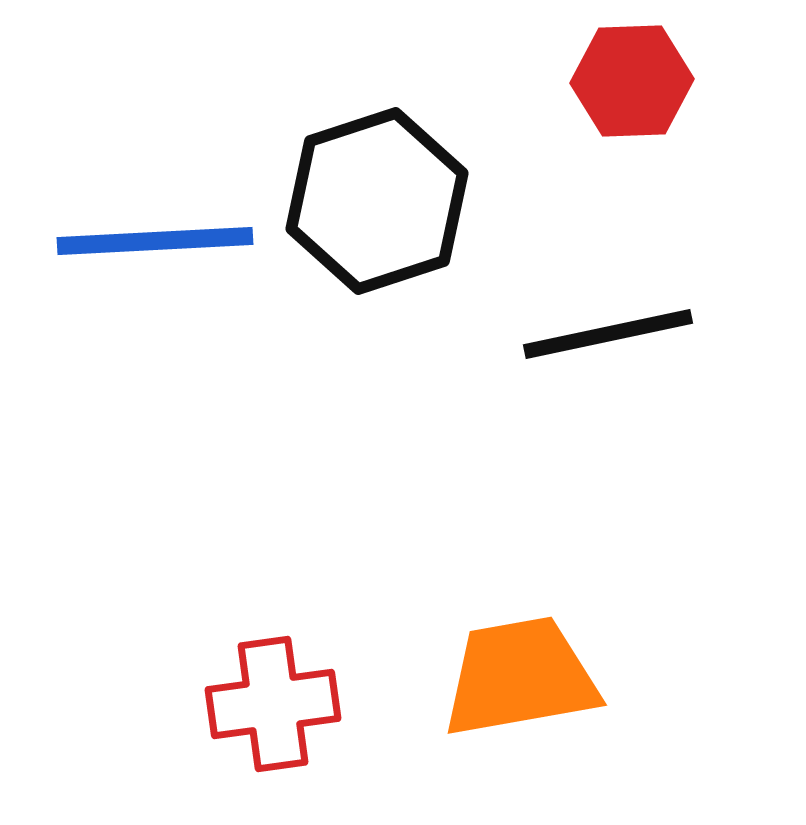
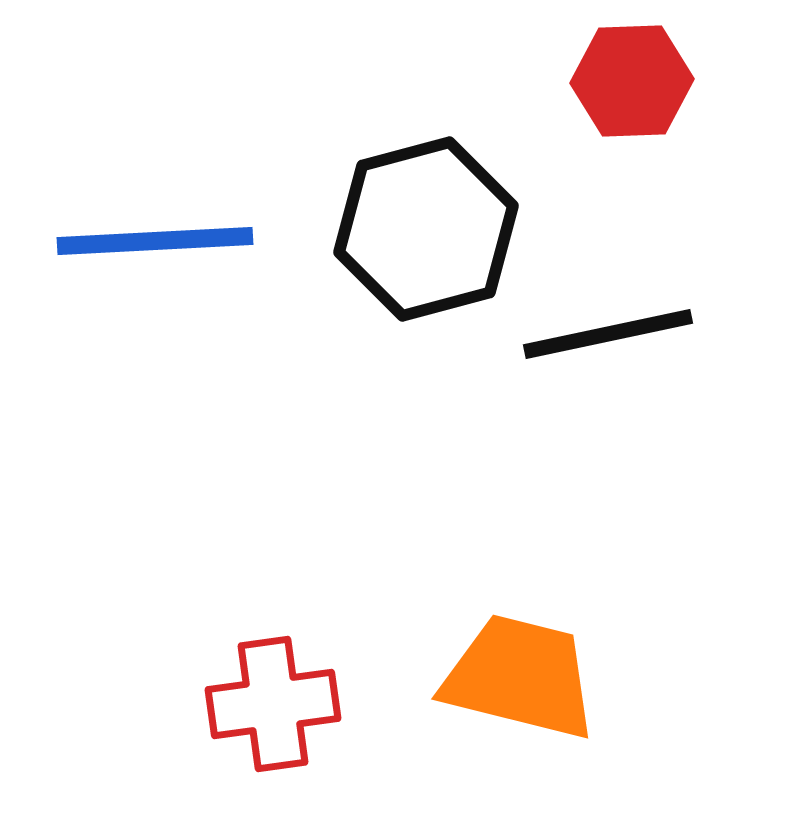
black hexagon: moved 49 px right, 28 px down; rotated 3 degrees clockwise
orange trapezoid: rotated 24 degrees clockwise
